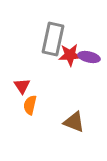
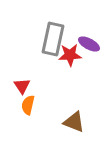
purple ellipse: moved 13 px up; rotated 15 degrees clockwise
orange semicircle: moved 2 px left
